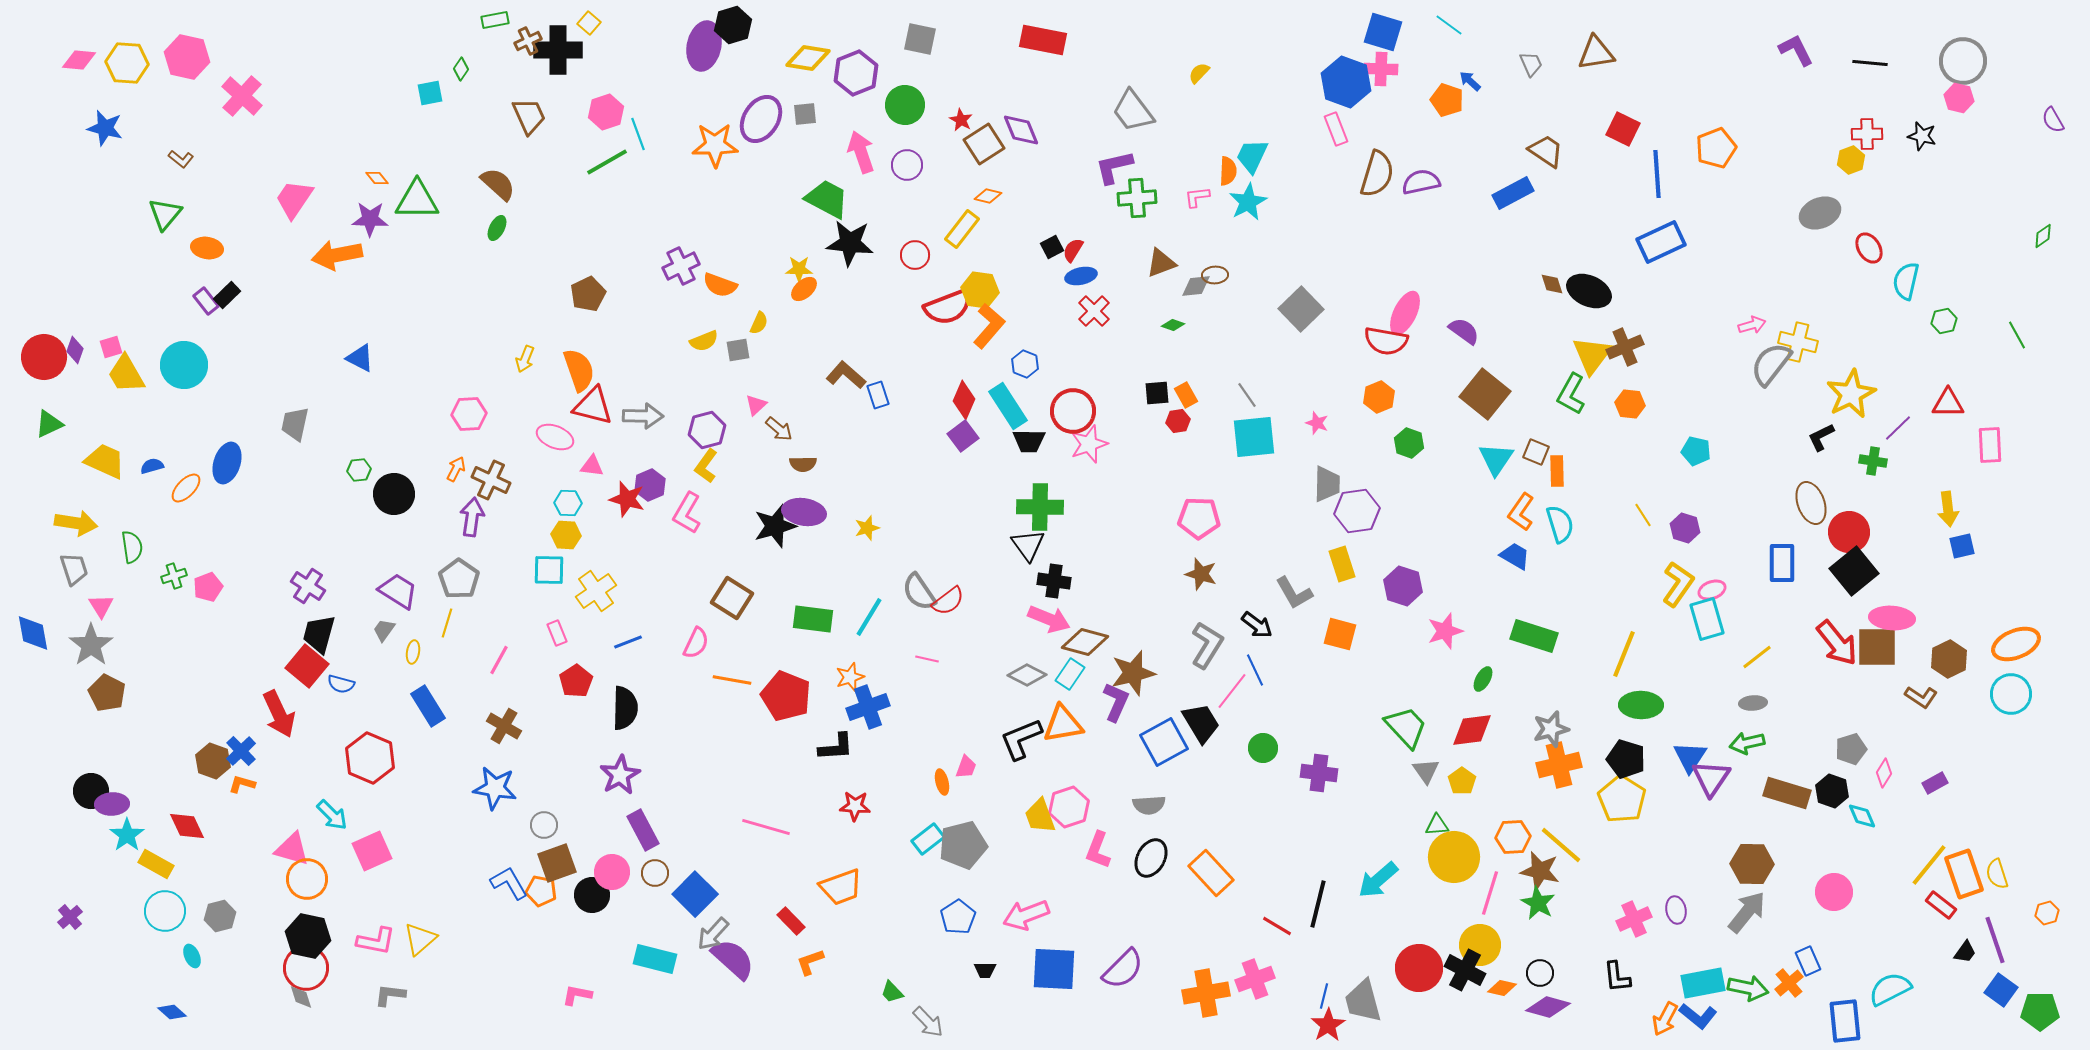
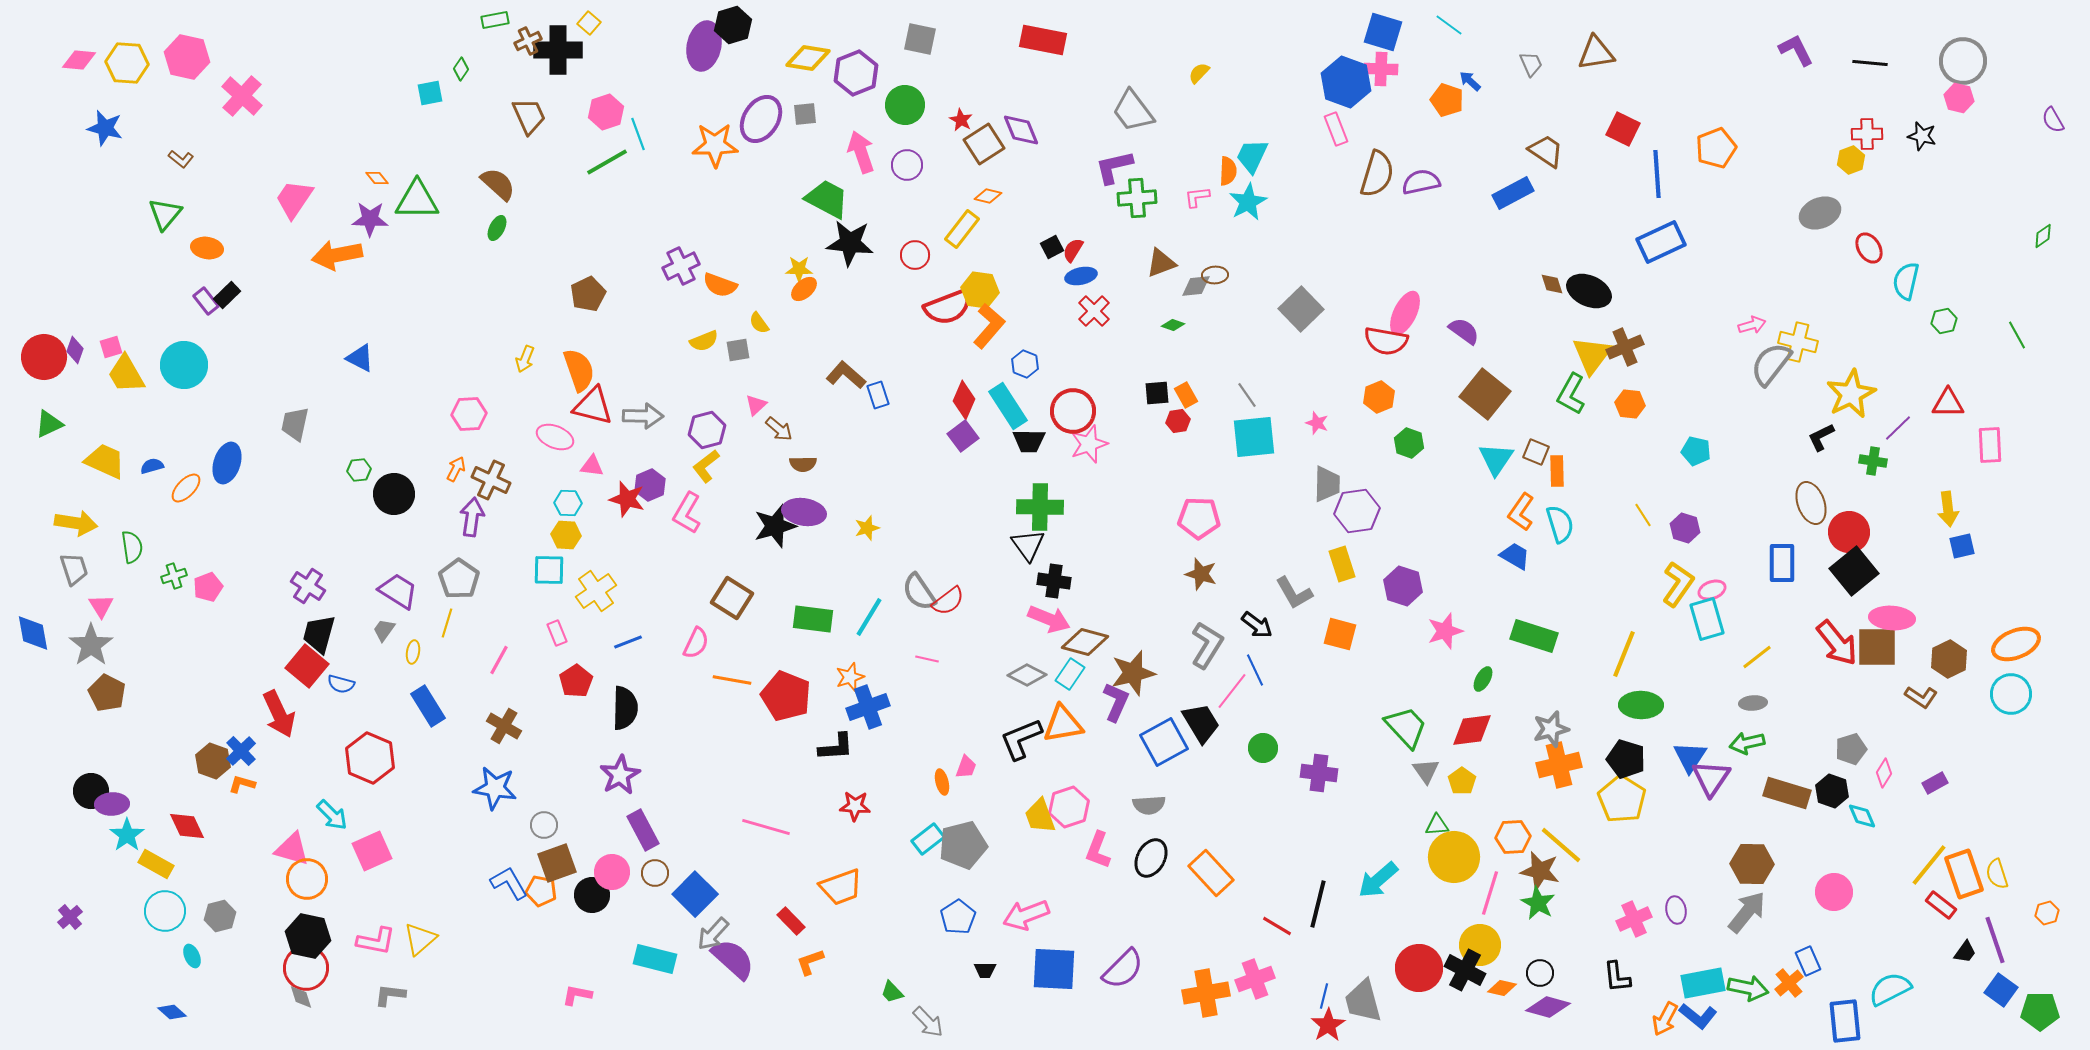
yellow semicircle at (759, 323): rotated 120 degrees clockwise
yellow L-shape at (706, 466): rotated 16 degrees clockwise
